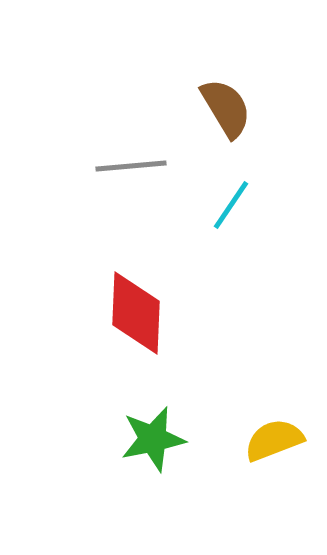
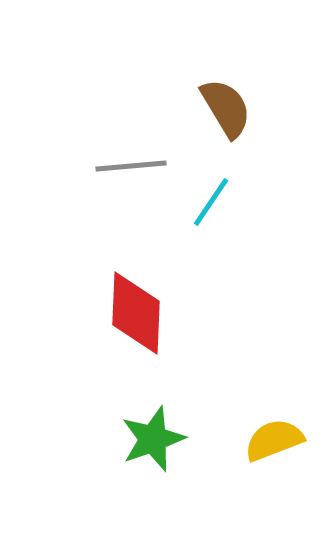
cyan line: moved 20 px left, 3 px up
green star: rotated 8 degrees counterclockwise
